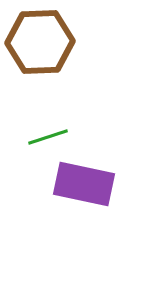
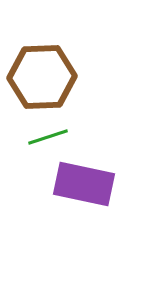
brown hexagon: moved 2 px right, 35 px down
